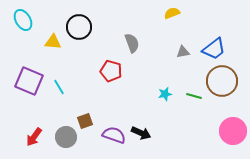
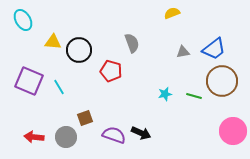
black circle: moved 23 px down
brown square: moved 3 px up
red arrow: rotated 60 degrees clockwise
